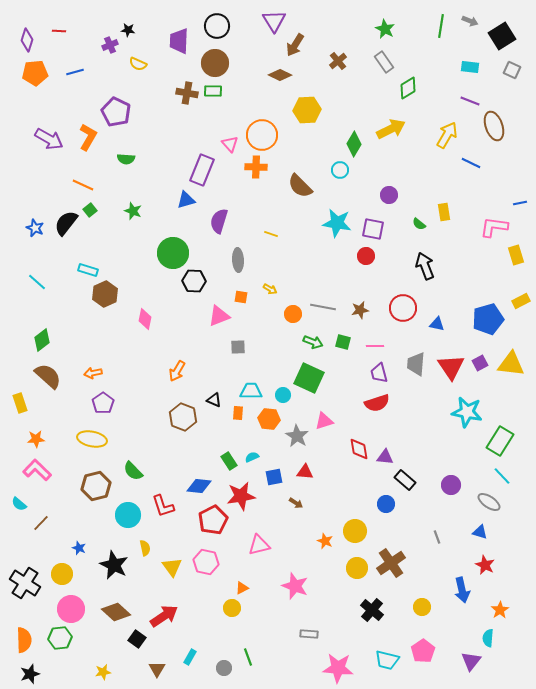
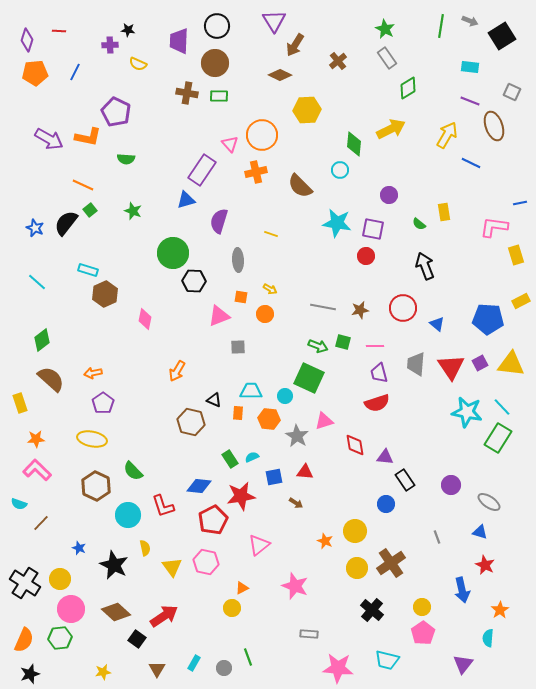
purple cross at (110, 45): rotated 21 degrees clockwise
gray rectangle at (384, 62): moved 3 px right, 4 px up
gray square at (512, 70): moved 22 px down
blue line at (75, 72): rotated 48 degrees counterclockwise
green rectangle at (213, 91): moved 6 px right, 5 px down
orange L-shape at (88, 137): rotated 72 degrees clockwise
green diamond at (354, 144): rotated 25 degrees counterclockwise
orange cross at (256, 167): moved 5 px down; rotated 15 degrees counterclockwise
purple rectangle at (202, 170): rotated 12 degrees clockwise
orange circle at (293, 314): moved 28 px left
blue pentagon at (488, 319): rotated 20 degrees clockwise
blue triangle at (437, 324): rotated 28 degrees clockwise
green arrow at (313, 342): moved 5 px right, 4 px down
brown semicircle at (48, 376): moved 3 px right, 3 px down
cyan circle at (283, 395): moved 2 px right, 1 px down
brown hexagon at (183, 417): moved 8 px right, 5 px down; rotated 8 degrees counterclockwise
green rectangle at (500, 441): moved 2 px left, 3 px up
red diamond at (359, 449): moved 4 px left, 4 px up
green rectangle at (229, 461): moved 1 px right, 2 px up
cyan line at (502, 476): moved 69 px up
black rectangle at (405, 480): rotated 15 degrees clockwise
brown hexagon at (96, 486): rotated 20 degrees counterclockwise
cyan semicircle at (19, 504): rotated 21 degrees counterclockwise
pink triangle at (259, 545): rotated 25 degrees counterclockwise
yellow circle at (62, 574): moved 2 px left, 5 px down
orange semicircle at (24, 640): rotated 25 degrees clockwise
pink pentagon at (423, 651): moved 18 px up
cyan rectangle at (190, 657): moved 4 px right, 6 px down
purple triangle at (471, 661): moved 8 px left, 3 px down
